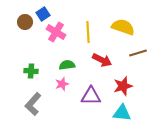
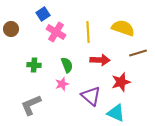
brown circle: moved 14 px left, 7 px down
yellow semicircle: moved 1 px down
red arrow: moved 2 px left; rotated 24 degrees counterclockwise
green semicircle: rotated 77 degrees clockwise
green cross: moved 3 px right, 6 px up
red star: moved 2 px left, 4 px up
purple triangle: rotated 40 degrees clockwise
gray L-shape: moved 2 px left, 1 px down; rotated 25 degrees clockwise
cyan triangle: moved 6 px left; rotated 18 degrees clockwise
